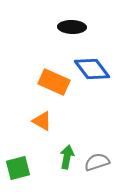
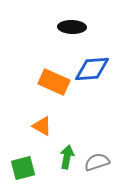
blue diamond: rotated 57 degrees counterclockwise
orange triangle: moved 5 px down
green square: moved 5 px right
